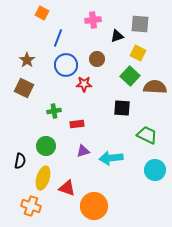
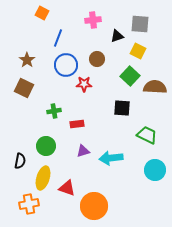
yellow square: moved 2 px up
orange cross: moved 2 px left, 2 px up; rotated 30 degrees counterclockwise
